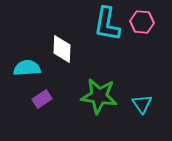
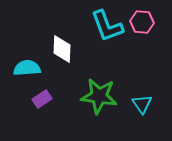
cyan L-shape: moved 2 px down; rotated 30 degrees counterclockwise
